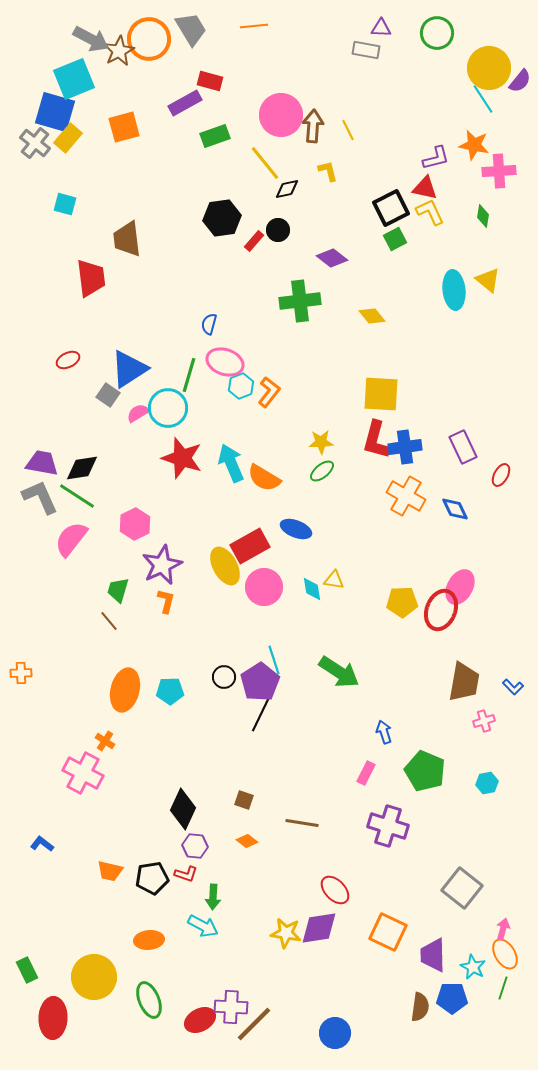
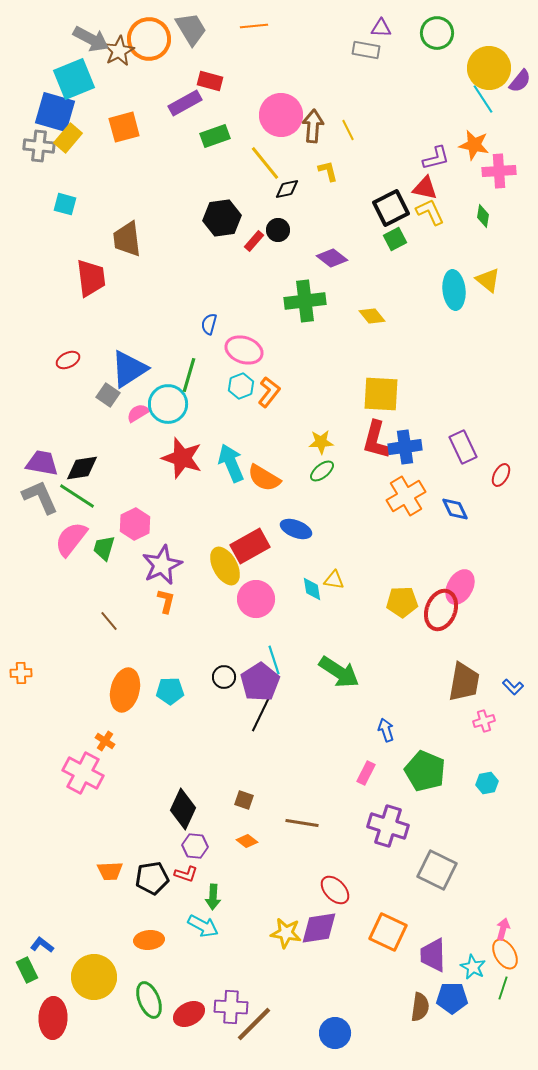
gray cross at (35, 143): moved 4 px right, 3 px down; rotated 32 degrees counterclockwise
green cross at (300, 301): moved 5 px right
pink ellipse at (225, 362): moved 19 px right, 12 px up
cyan circle at (168, 408): moved 4 px up
orange cross at (406, 496): rotated 30 degrees clockwise
pink circle at (264, 587): moved 8 px left, 12 px down
green trapezoid at (118, 590): moved 14 px left, 42 px up
blue arrow at (384, 732): moved 2 px right, 2 px up
blue L-shape at (42, 844): moved 101 px down
orange trapezoid at (110, 871): rotated 16 degrees counterclockwise
gray square at (462, 888): moved 25 px left, 18 px up; rotated 12 degrees counterclockwise
red ellipse at (200, 1020): moved 11 px left, 6 px up
